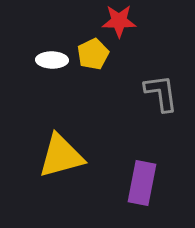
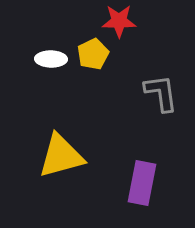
white ellipse: moved 1 px left, 1 px up
